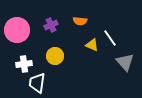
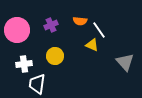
white line: moved 11 px left, 8 px up
white trapezoid: moved 1 px down
